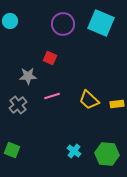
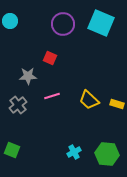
yellow rectangle: rotated 24 degrees clockwise
cyan cross: moved 1 px down; rotated 24 degrees clockwise
